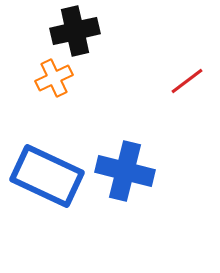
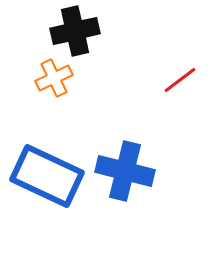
red line: moved 7 px left, 1 px up
